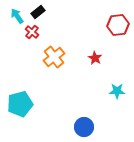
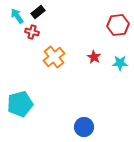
red cross: rotated 24 degrees counterclockwise
red star: moved 1 px left, 1 px up
cyan star: moved 3 px right, 28 px up
